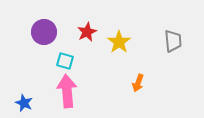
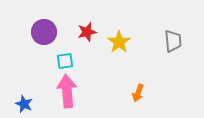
red star: rotated 12 degrees clockwise
cyan square: rotated 24 degrees counterclockwise
orange arrow: moved 10 px down
blue star: moved 1 px down
